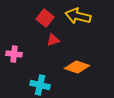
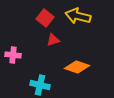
pink cross: moved 1 px left, 1 px down
